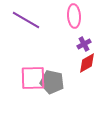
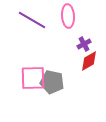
pink ellipse: moved 6 px left
purple line: moved 6 px right
red diamond: moved 2 px right, 2 px up
